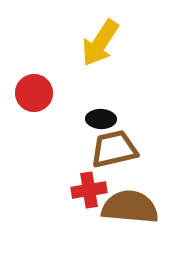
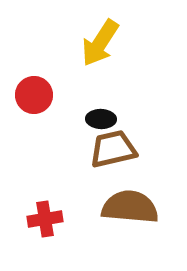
red circle: moved 2 px down
brown trapezoid: moved 1 px left
red cross: moved 44 px left, 29 px down
